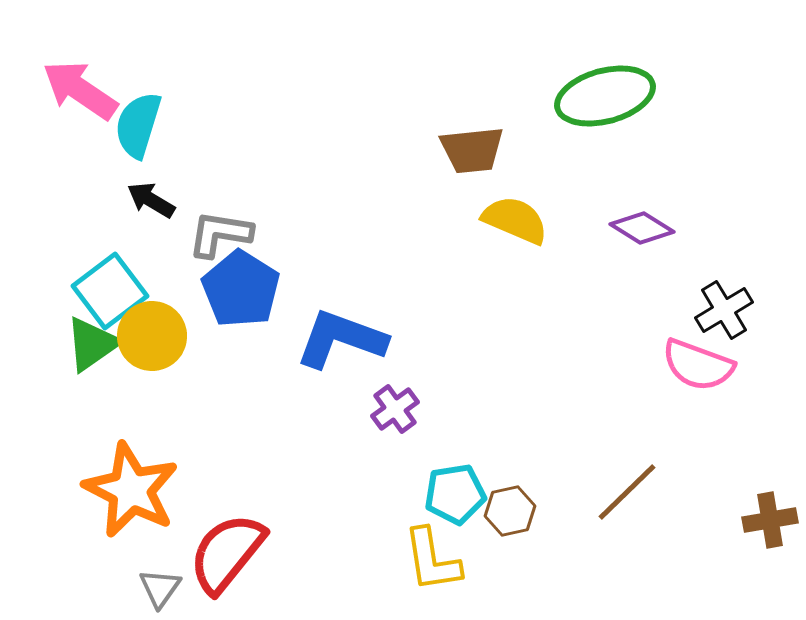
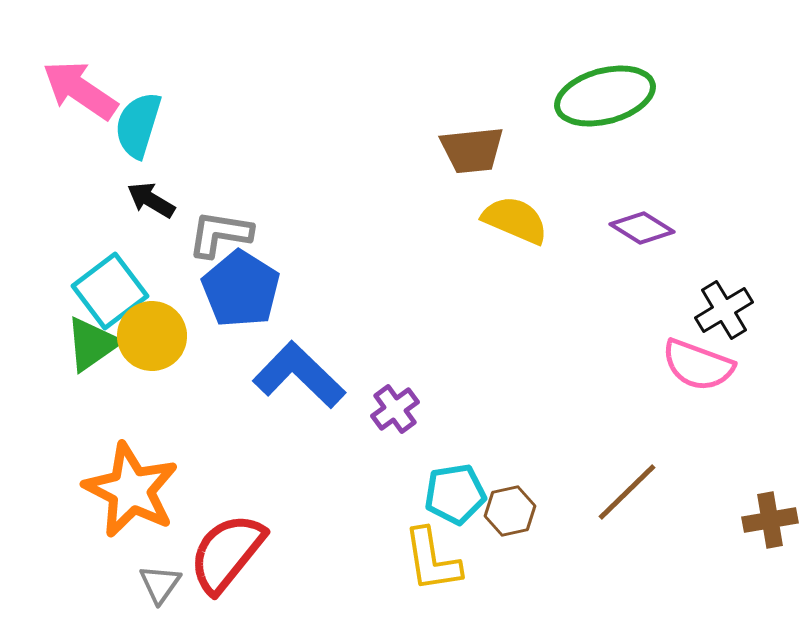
blue L-shape: moved 42 px left, 36 px down; rotated 24 degrees clockwise
gray triangle: moved 4 px up
